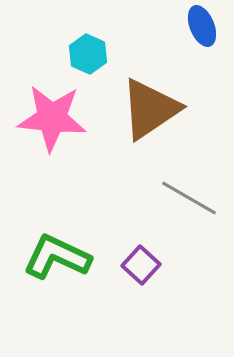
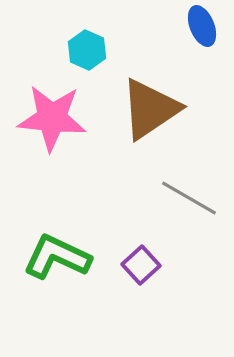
cyan hexagon: moved 1 px left, 4 px up
purple square: rotated 6 degrees clockwise
